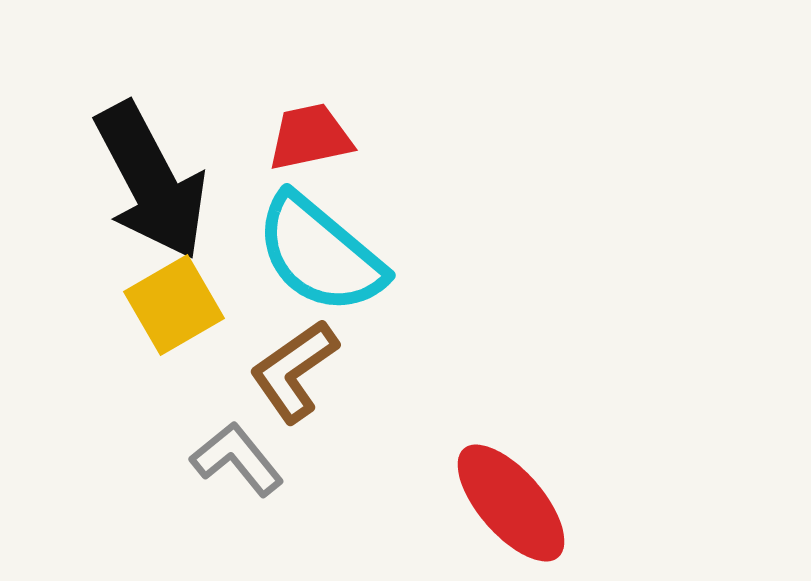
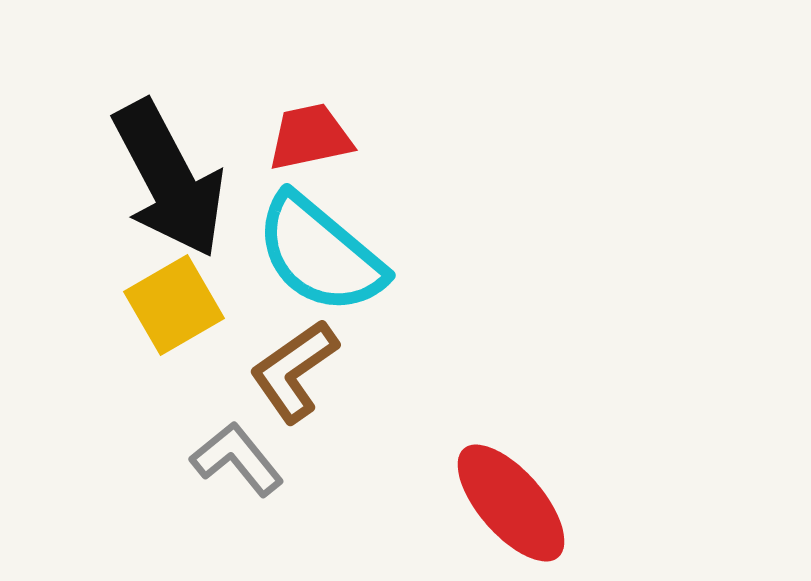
black arrow: moved 18 px right, 2 px up
